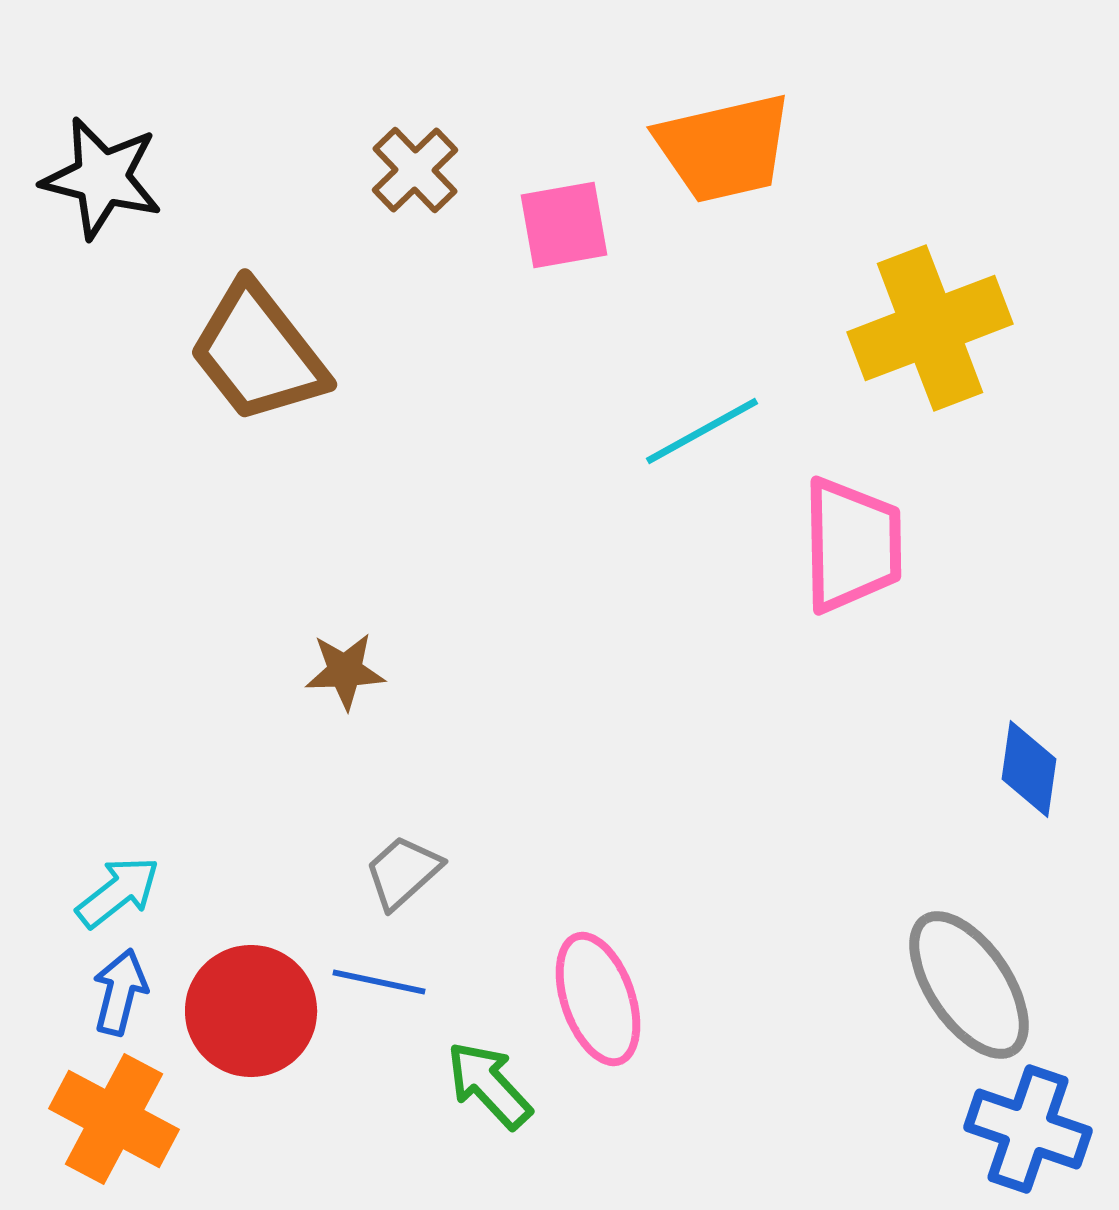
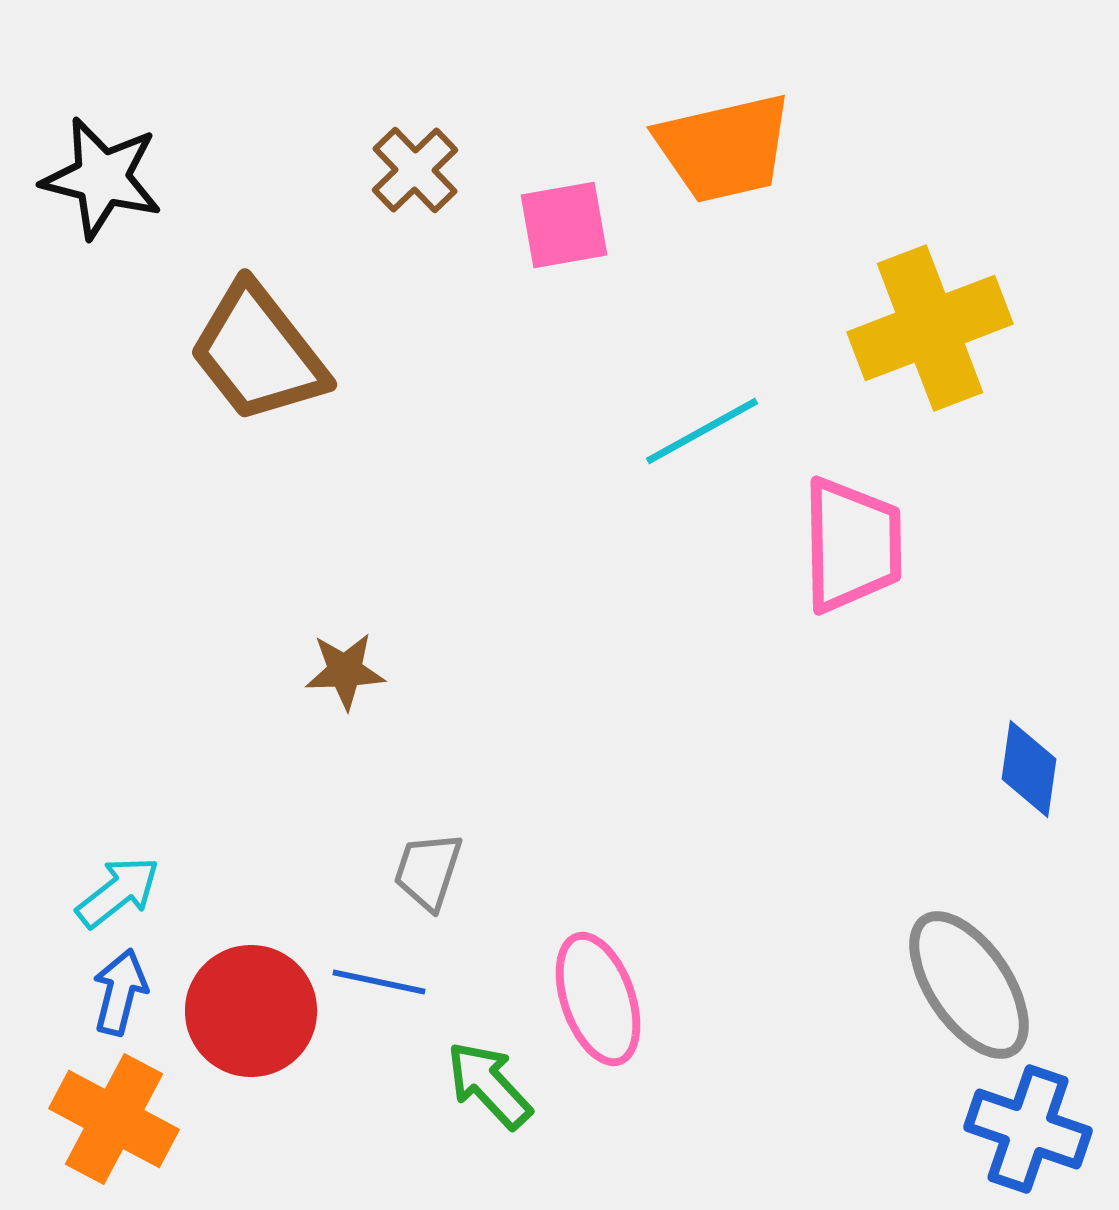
gray trapezoid: moved 25 px right, 1 px up; rotated 30 degrees counterclockwise
